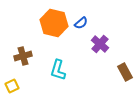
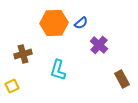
orange hexagon: rotated 16 degrees counterclockwise
purple cross: moved 1 px left, 1 px down
brown cross: moved 2 px up
brown rectangle: moved 3 px left, 7 px down
